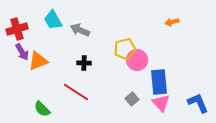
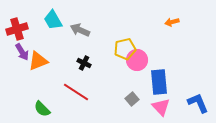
black cross: rotated 24 degrees clockwise
pink triangle: moved 4 px down
